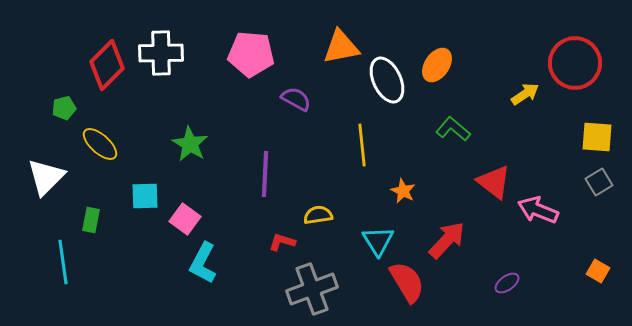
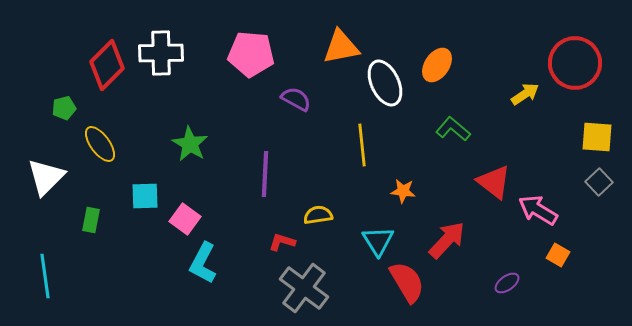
white ellipse: moved 2 px left, 3 px down
yellow ellipse: rotated 12 degrees clockwise
gray square: rotated 12 degrees counterclockwise
orange star: rotated 20 degrees counterclockwise
pink arrow: rotated 9 degrees clockwise
cyan line: moved 18 px left, 14 px down
orange square: moved 40 px left, 16 px up
gray cross: moved 8 px left, 1 px up; rotated 33 degrees counterclockwise
